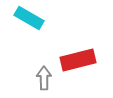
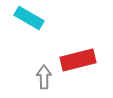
gray arrow: moved 1 px up
